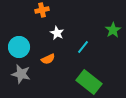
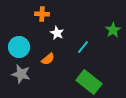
orange cross: moved 4 px down; rotated 16 degrees clockwise
orange semicircle: rotated 16 degrees counterclockwise
